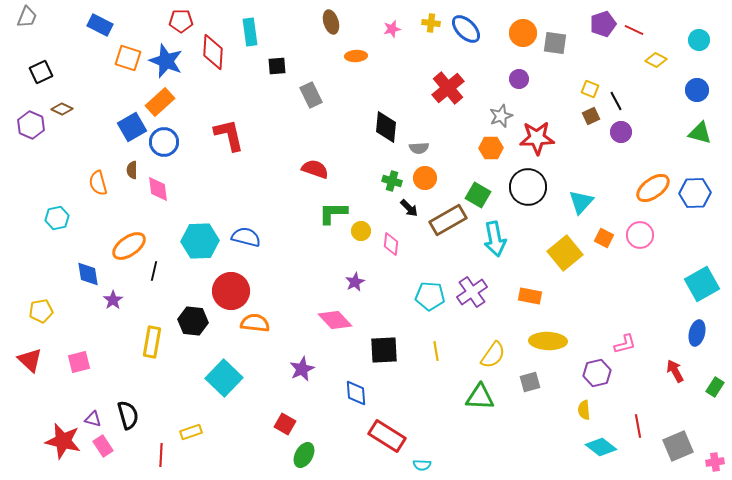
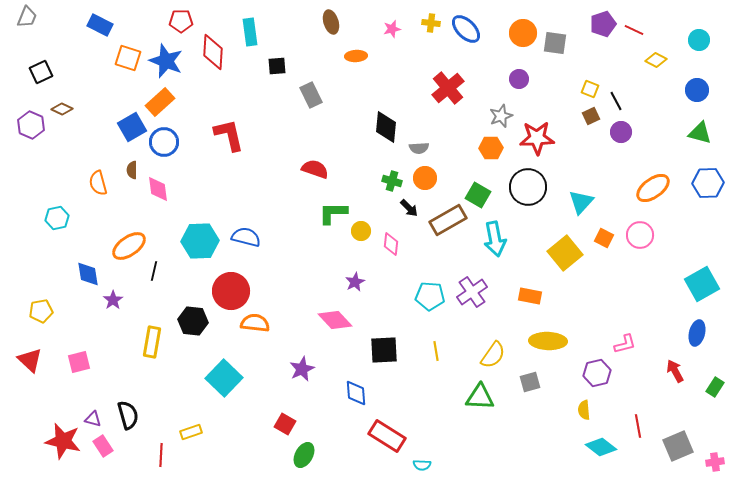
blue hexagon at (695, 193): moved 13 px right, 10 px up
